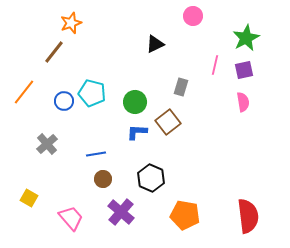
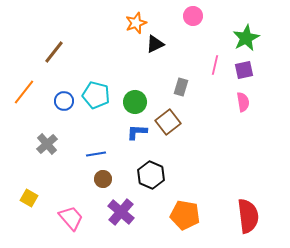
orange star: moved 65 px right
cyan pentagon: moved 4 px right, 2 px down
black hexagon: moved 3 px up
